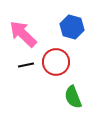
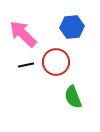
blue hexagon: rotated 20 degrees counterclockwise
